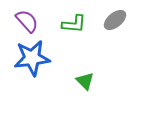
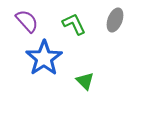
gray ellipse: rotated 30 degrees counterclockwise
green L-shape: rotated 120 degrees counterclockwise
blue star: moved 12 px right; rotated 27 degrees counterclockwise
